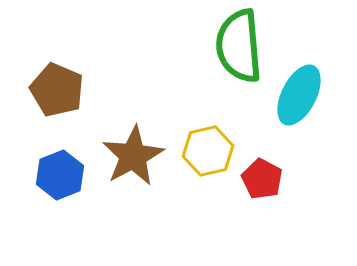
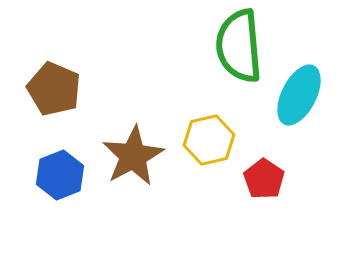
brown pentagon: moved 3 px left, 1 px up
yellow hexagon: moved 1 px right, 11 px up
red pentagon: moved 2 px right; rotated 6 degrees clockwise
